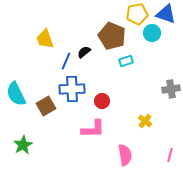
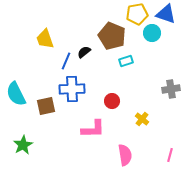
red circle: moved 10 px right
brown square: rotated 18 degrees clockwise
yellow cross: moved 3 px left, 2 px up
